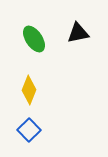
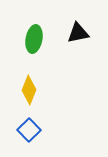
green ellipse: rotated 44 degrees clockwise
